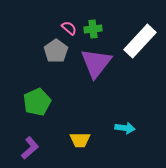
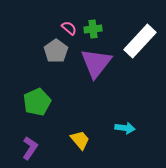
yellow trapezoid: rotated 130 degrees counterclockwise
purple L-shape: rotated 15 degrees counterclockwise
